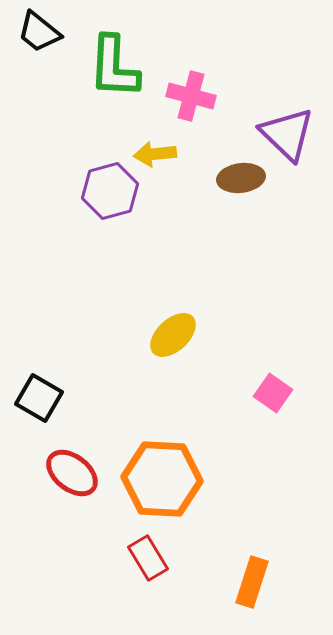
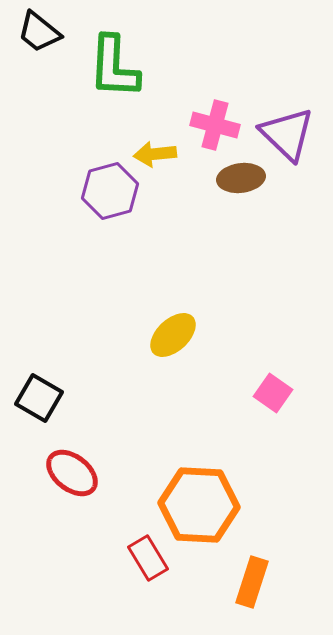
pink cross: moved 24 px right, 29 px down
orange hexagon: moved 37 px right, 26 px down
